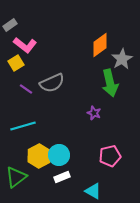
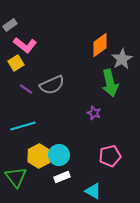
gray semicircle: moved 2 px down
green triangle: rotated 30 degrees counterclockwise
